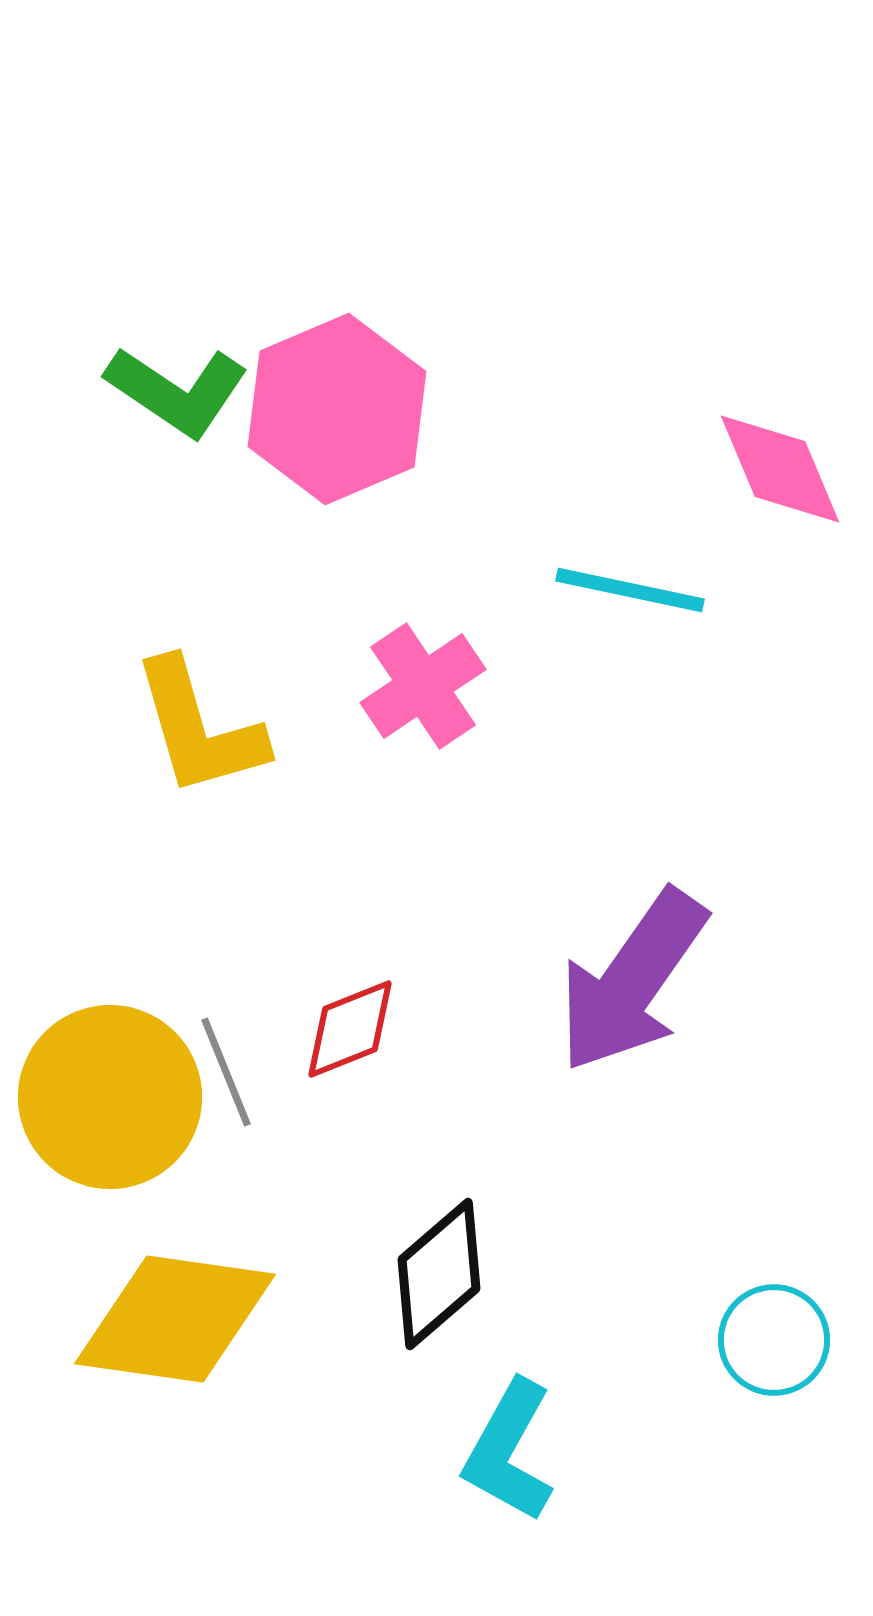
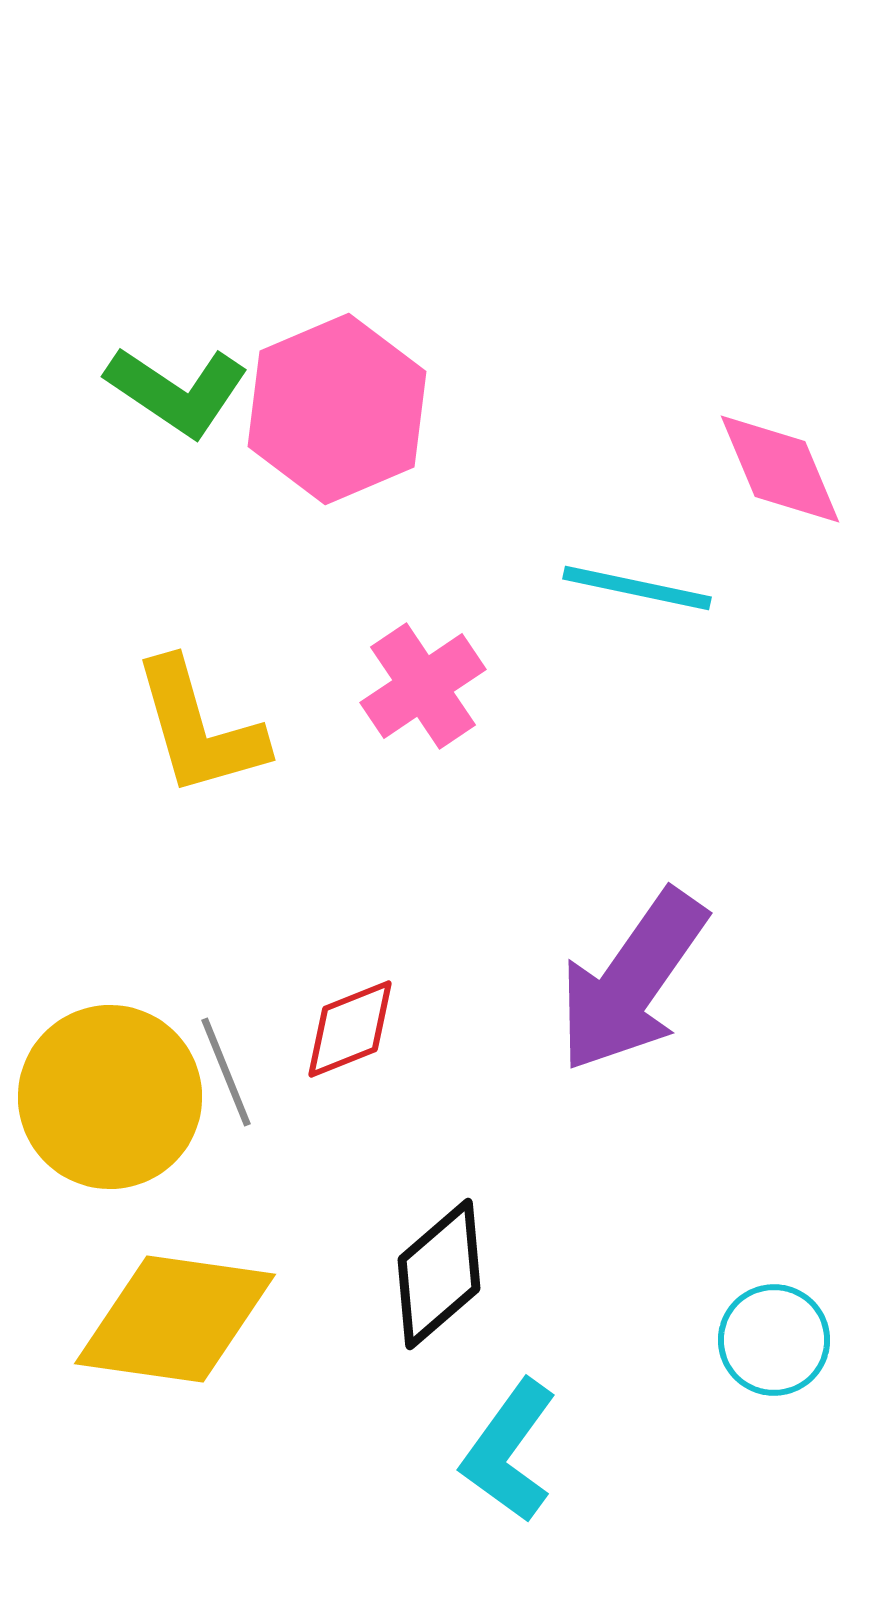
cyan line: moved 7 px right, 2 px up
cyan L-shape: rotated 7 degrees clockwise
